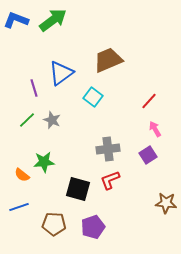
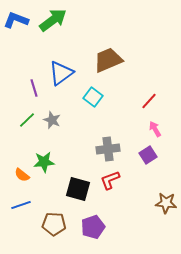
blue line: moved 2 px right, 2 px up
